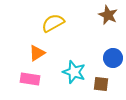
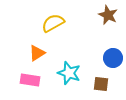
cyan star: moved 5 px left, 1 px down
pink rectangle: moved 1 px down
